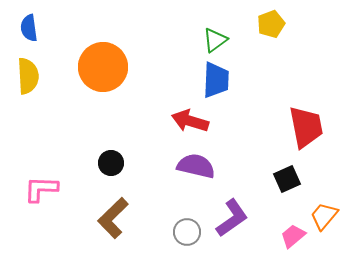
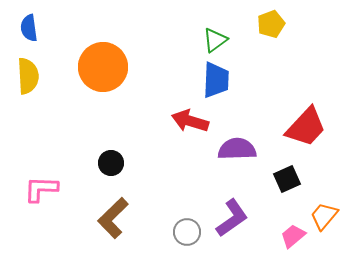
red trapezoid: rotated 54 degrees clockwise
purple semicircle: moved 41 px right, 17 px up; rotated 15 degrees counterclockwise
